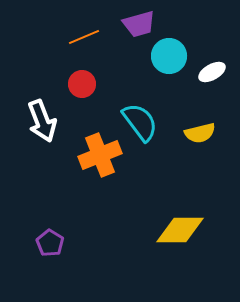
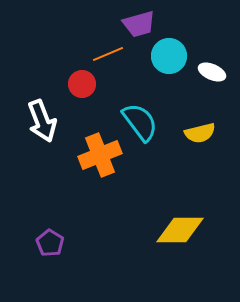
orange line: moved 24 px right, 17 px down
white ellipse: rotated 52 degrees clockwise
